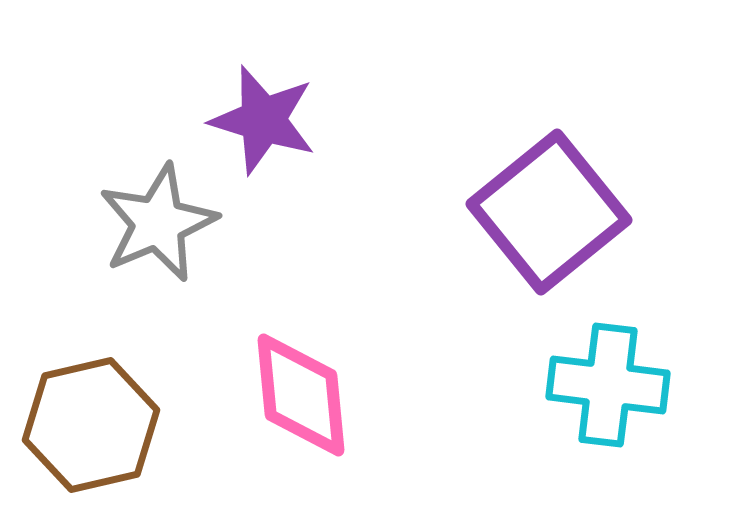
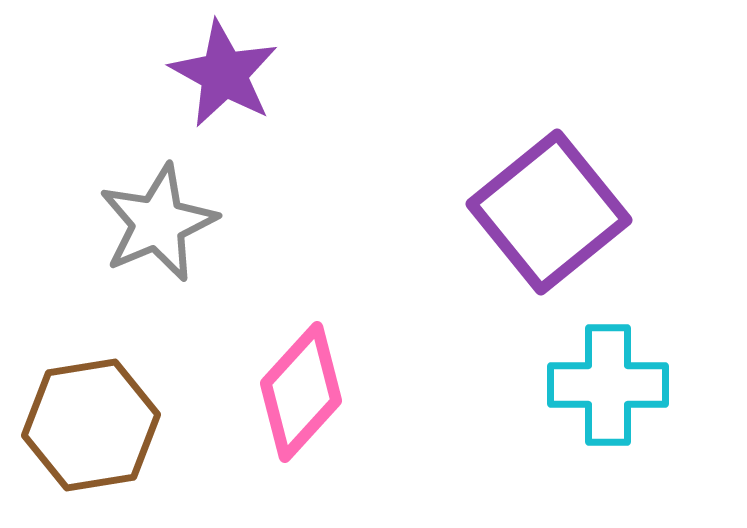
purple star: moved 39 px left, 46 px up; rotated 12 degrees clockwise
cyan cross: rotated 7 degrees counterclockwise
pink diamond: moved 3 px up; rotated 48 degrees clockwise
brown hexagon: rotated 4 degrees clockwise
